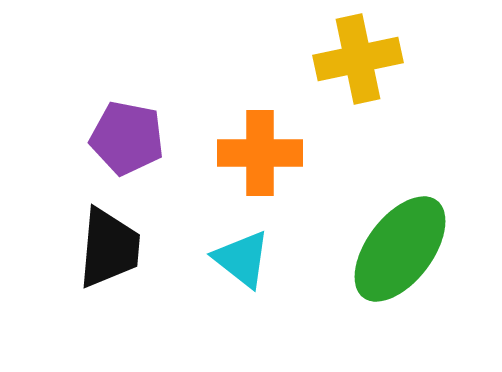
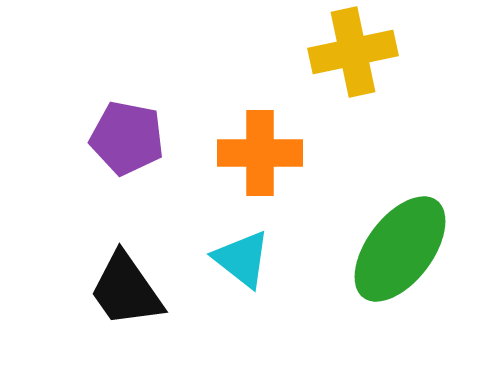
yellow cross: moved 5 px left, 7 px up
black trapezoid: moved 17 px right, 42 px down; rotated 140 degrees clockwise
